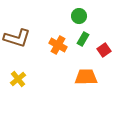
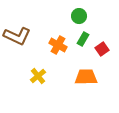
brown L-shape: moved 2 px up; rotated 8 degrees clockwise
red square: moved 2 px left, 1 px up
yellow cross: moved 20 px right, 3 px up
